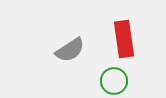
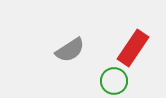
red rectangle: moved 9 px right, 9 px down; rotated 42 degrees clockwise
